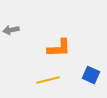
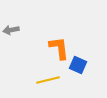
orange L-shape: rotated 95 degrees counterclockwise
blue square: moved 13 px left, 10 px up
